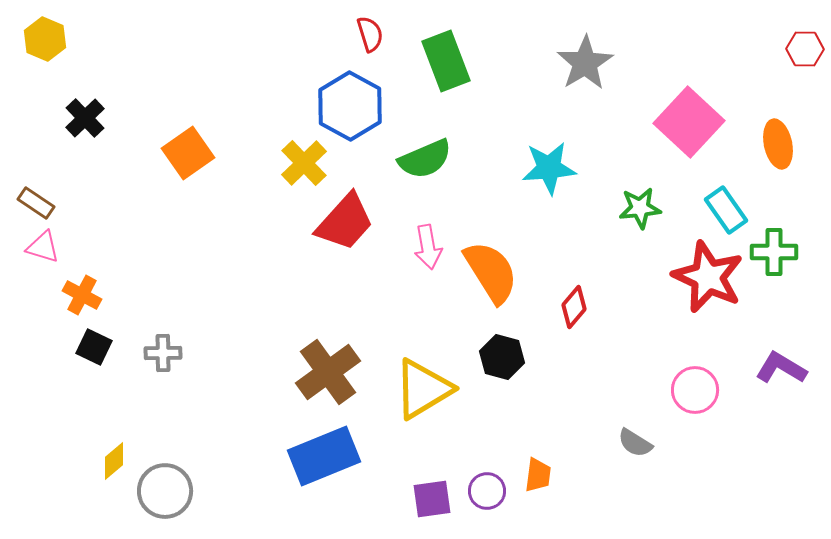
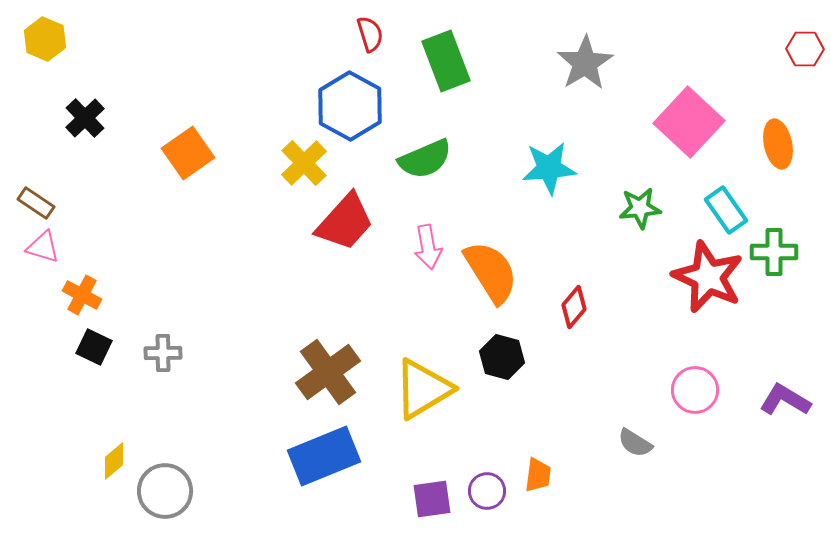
purple L-shape: moved 4 px right, 32 px down
